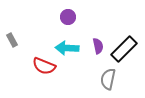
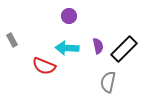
purple circle: moved 1 px right, 1 px up
gray semicircle: moved 3 px down
